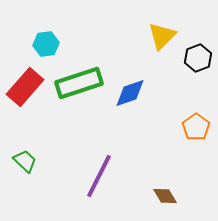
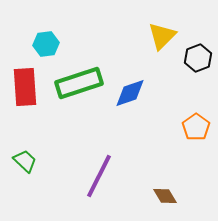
red rectangle: rotated 45 degrees counterclockwise
